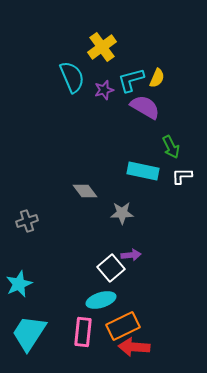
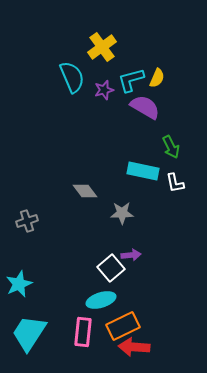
white L-shape: moved 7 px left, 7 px down; rotated 100 degrees counterclockwise
